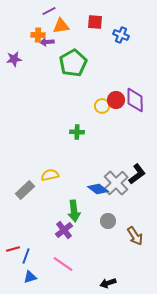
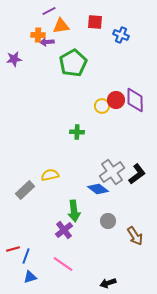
gray cross: moved 4 px left, 11 px up; rotated 10 degrees clockwise
